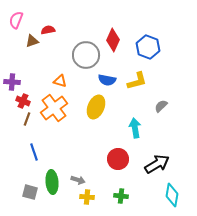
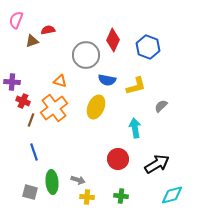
yellow L-shape: moved 1 px left, 5 px down
brown line: moved 4 px right, 1 px down
cyan diamond: rotated 65 degrees clockwise
